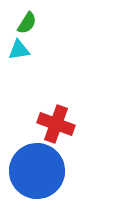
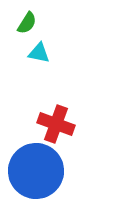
cyan triangle: moved 20 px right, 3 px down; rotated 20 degrees clockwise
blue circle: moved 1 px left
